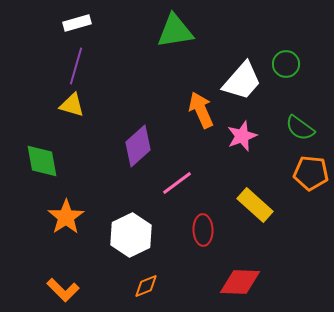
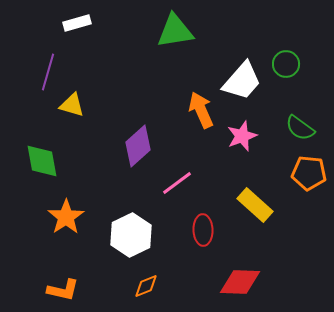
purple line: moved 28 px left, 6 px down
orange pentagon: moved 2 px left
orange L-shape: rotated 32 degrees counterclockwise
